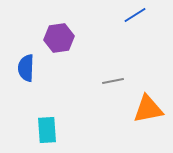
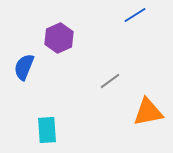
purple hexagon: rotated 16 degrees counterclockwise
blue semicircle: moved 2 px left, 1 px up; rotated 20 degrees clockwise
gray line: moved 3 px left; rotated 25 degrees counterclockwise
orange triangle: moved 3 px down
